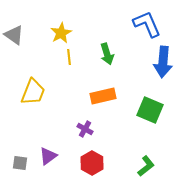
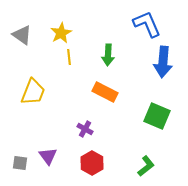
gray triangle: moved 8 px right
green arrow: moved 1 px right, 1 px down; rotated 20 degrees clockwise
orange rectangle: moved 2 px right, 4 px up; rotated 40 degrees clockwise
green square: moved 7 px right, 6 px down
purple triangle: rotated 30 degrees counterclockwise
